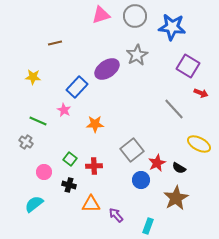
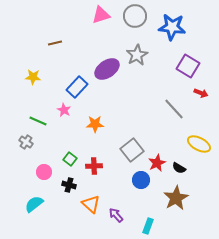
orange triangle: rotated 42 degrees clockwise
